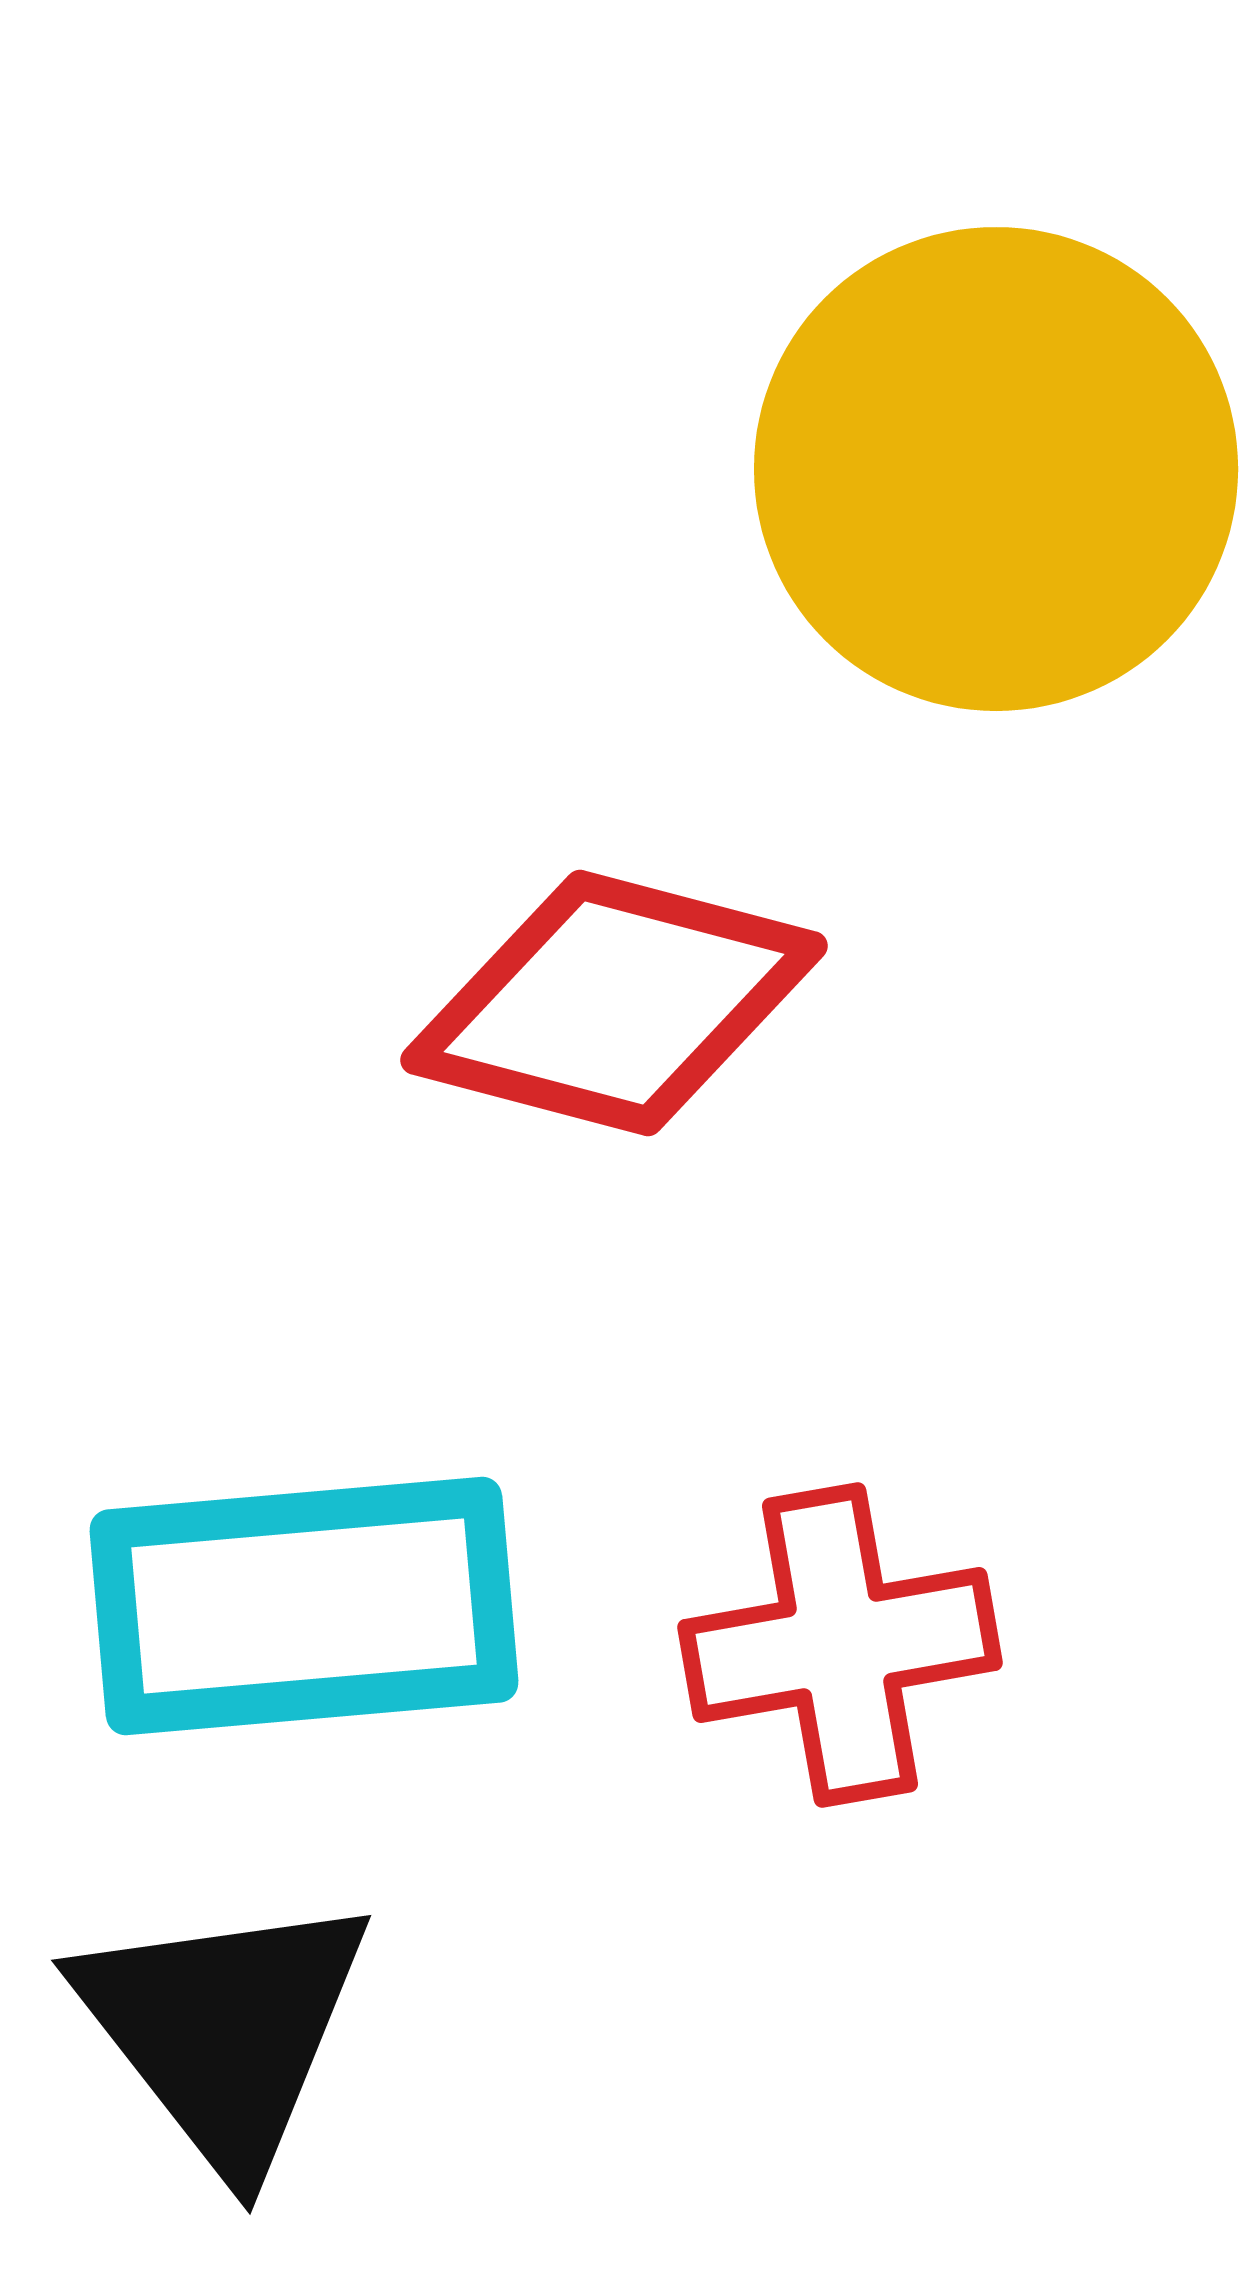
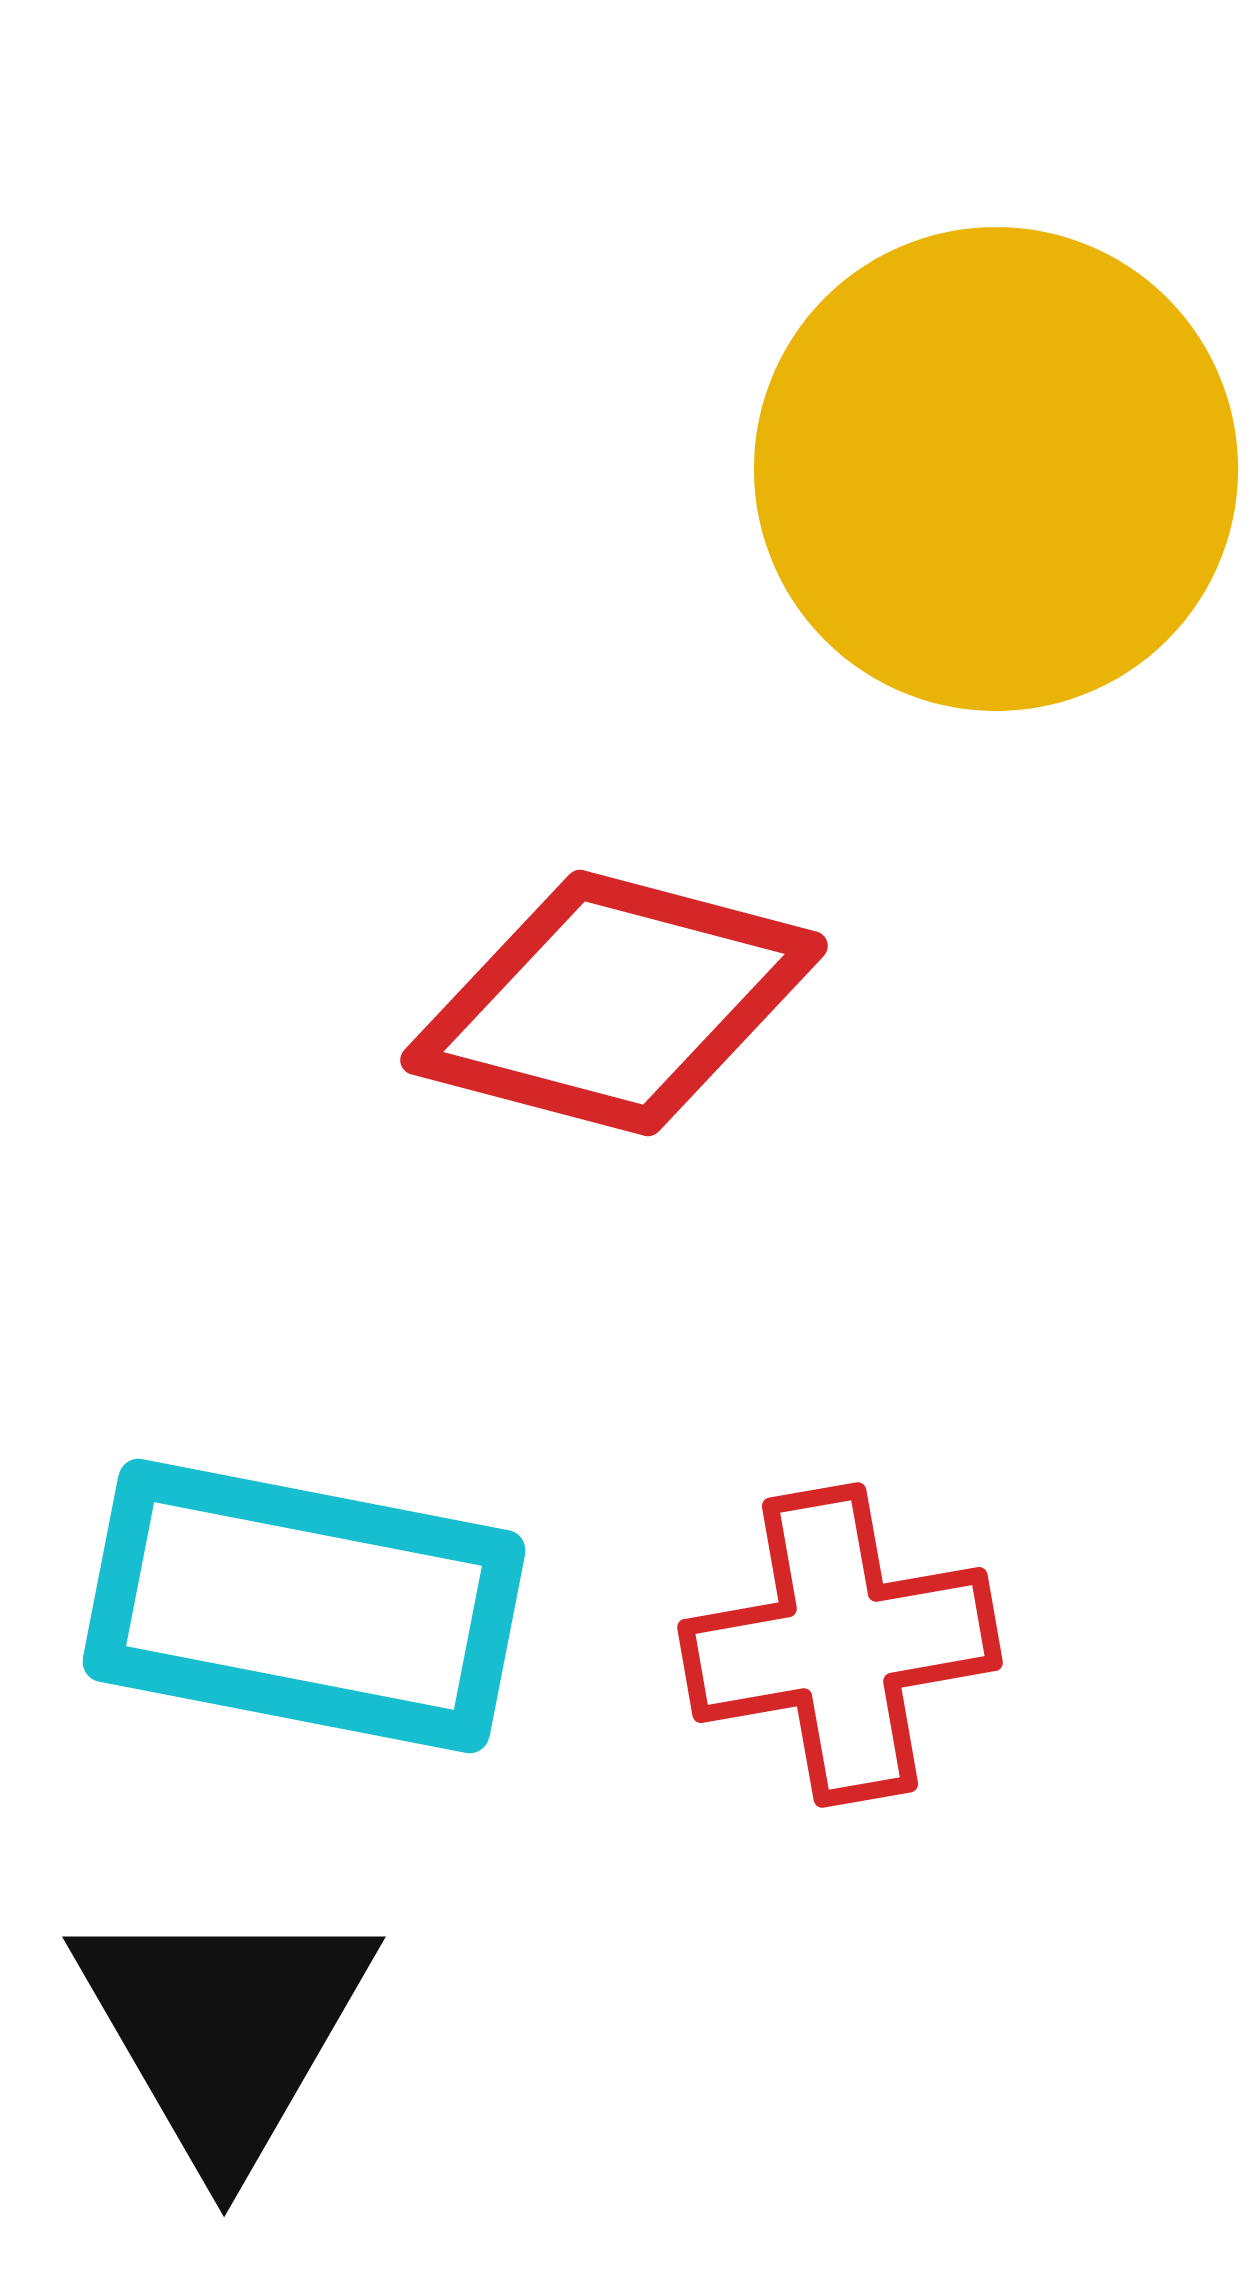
cyan rectangle: rotated 16 degrees clockwise
black triangle: rotated 8 degrees clockwise
